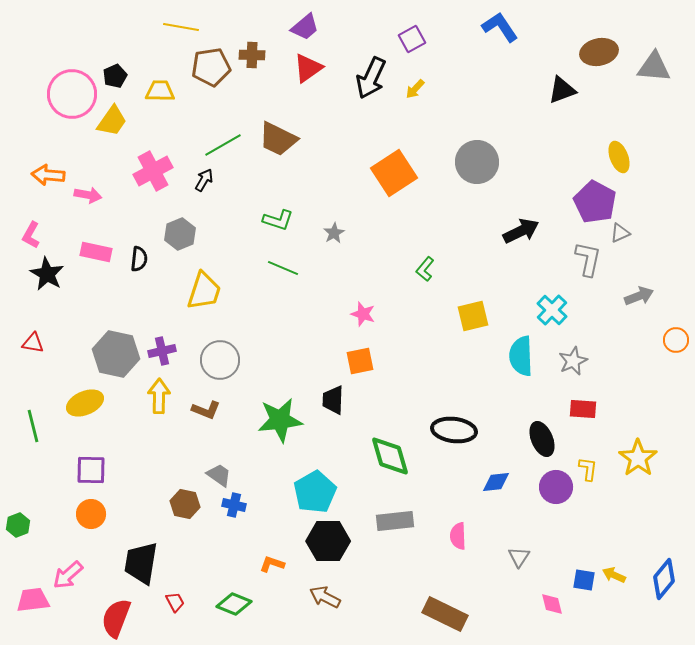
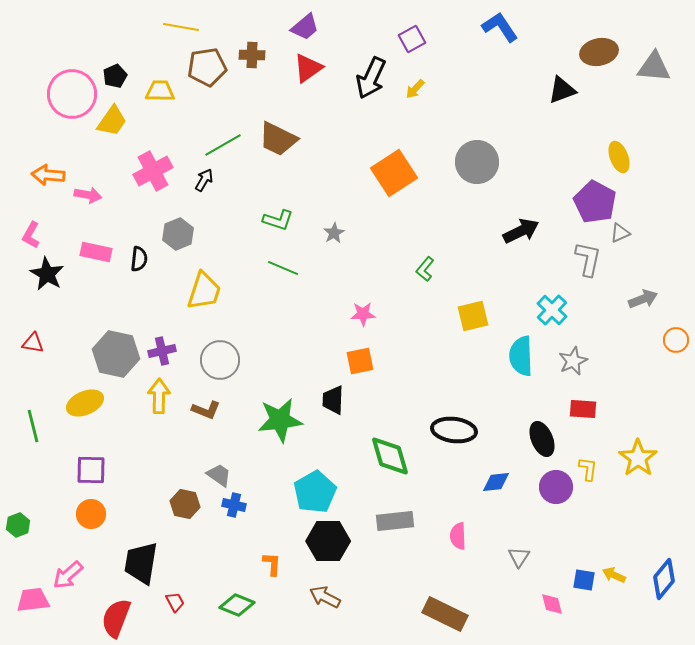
brown pentagon at (211, 67): moved 4 px left
gray hexagon at (180, 234): moved 2 px left
gray arrow at (639, 296): moved 4 px right, 3 px down
pink star at (363, 314): rotated 20 degrees counterclockwise
orange L-shape at (272, 564): rotated 75 degrees clockwise
green diamond at (234, 604): moved 3 px right, 1 px down
